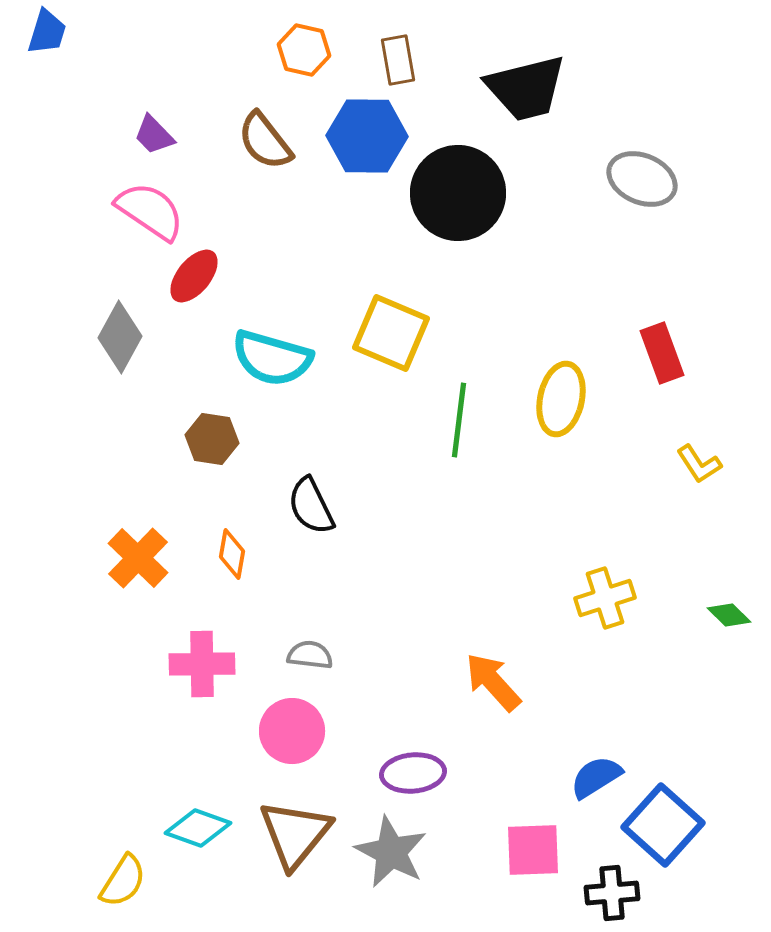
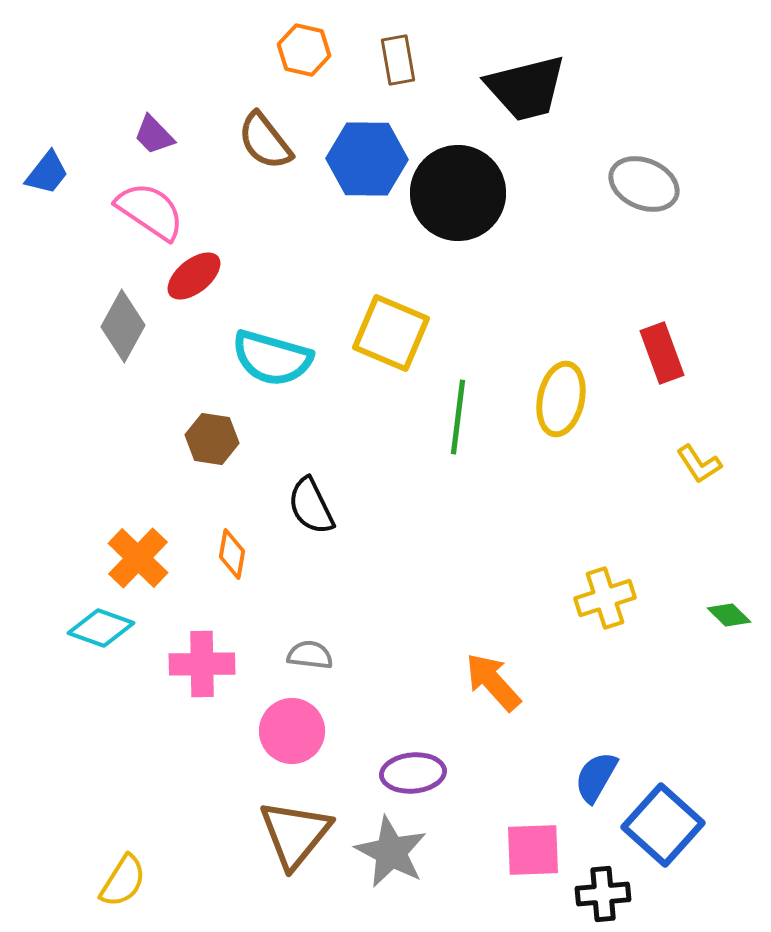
blue trapezoid: moved 141 px down; rotated 21 degrees clockwise
blue hexagon: moved 23 px down
gray ellipse: moved 2 px right, 5 px down
red ellipse: rotated 12 degrees clockwise
gray diamond: moved 3 px right, 11 px up
green line: moved 1 px left, 3 px up
blue semicircle: rotated 28 degrees counterclockwise
cyan diamond: moved 97 px left, 200 px up
black cross: moved 9 px left, 1 px down
